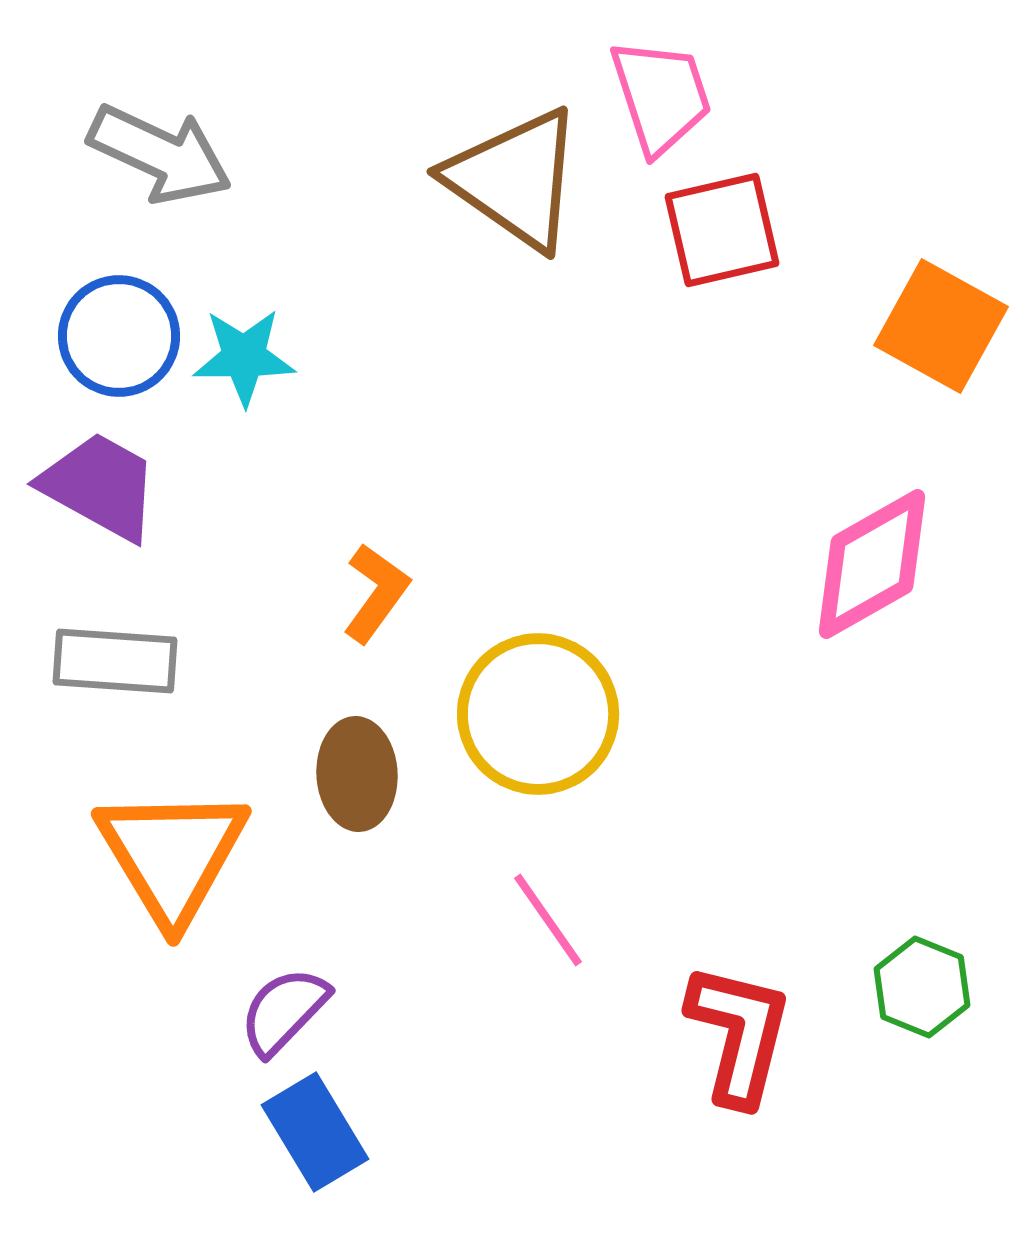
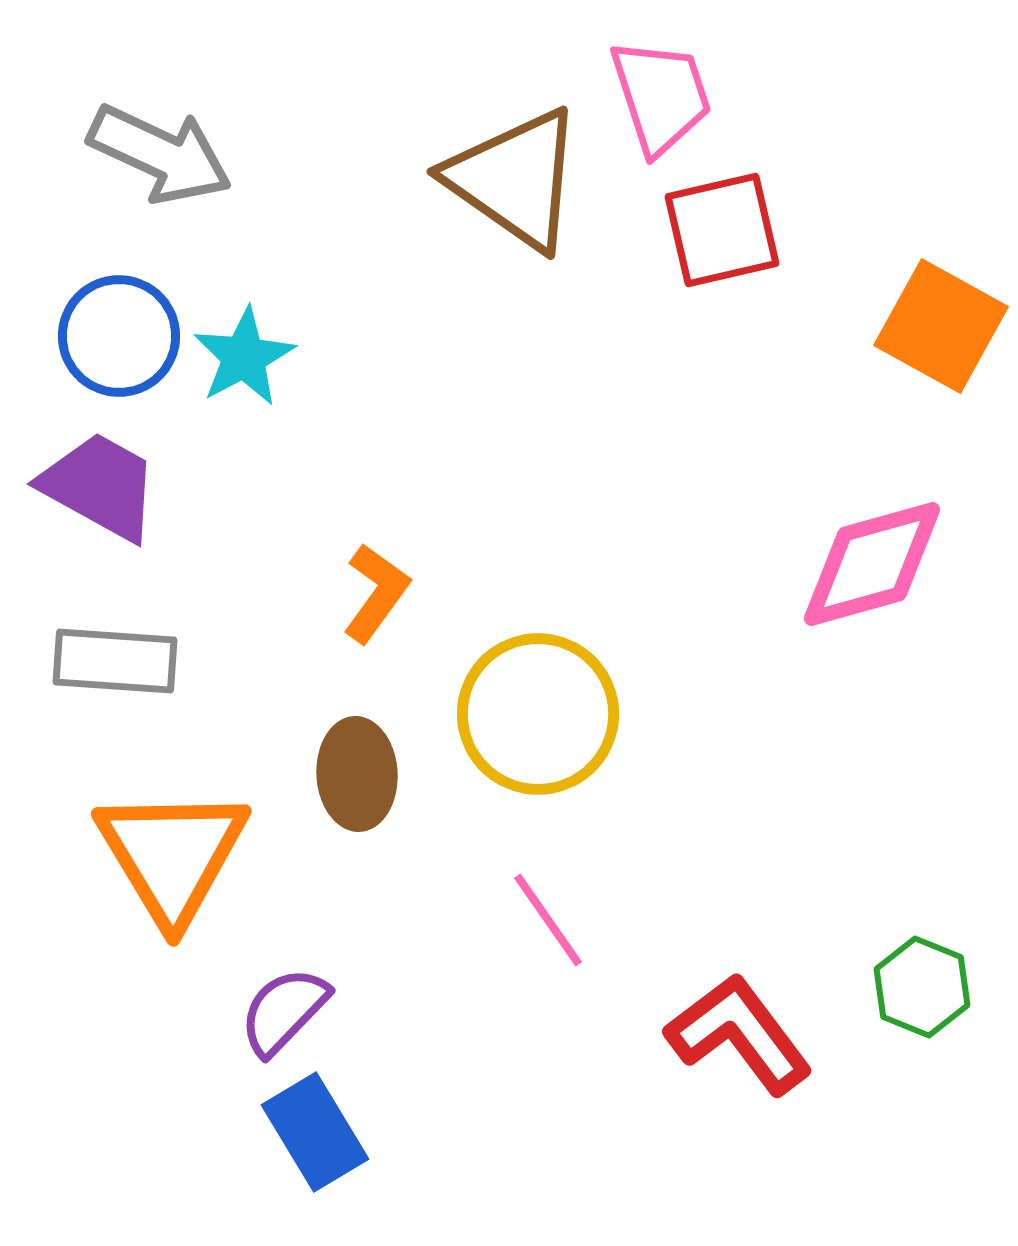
cyan star: rotated 28 degrees counterclockwise
pink diamond: rotated 14 degrees clockwise
red L-shape: rotated 51 degrees counterclockwise
